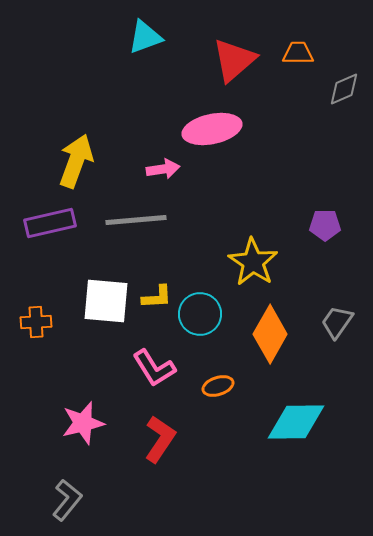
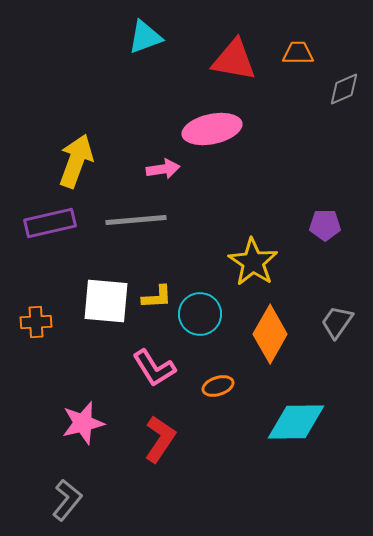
red triangle: rotated 51 degrees clockwise
